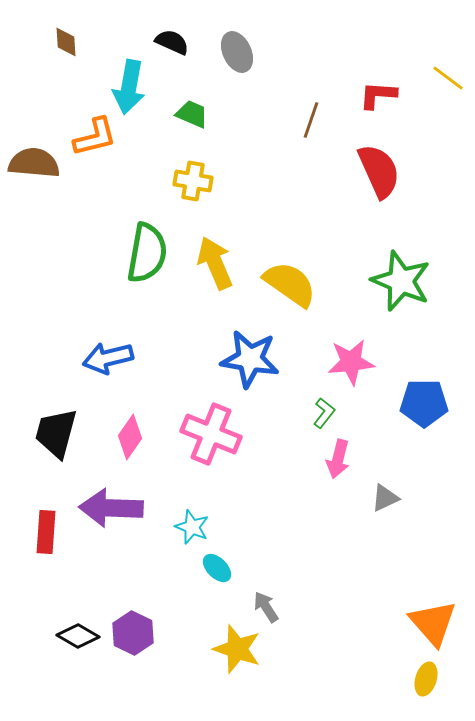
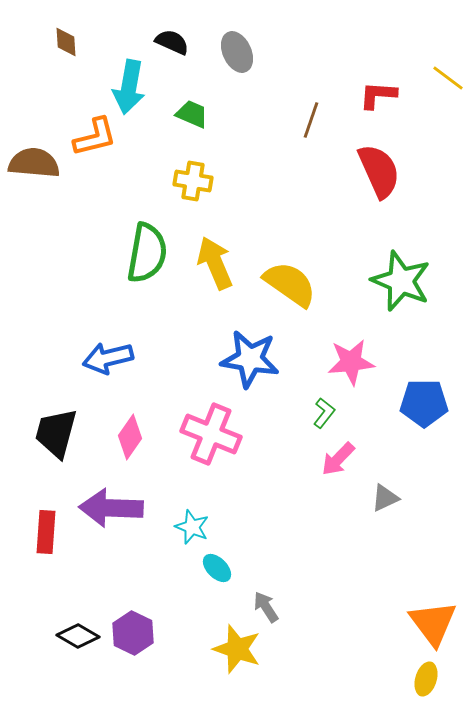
pink arrow: rotated 30 degrees clockwise
orange triangle: rotated 4 degrees clockwise
